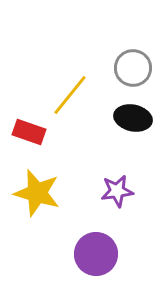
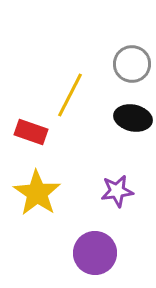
gray circle: moved 1 px left, 4 px up
yellow line: rotated 12 degrees counterclockwise
red rectangle: moved 2 px right
yellow star: rotated 18 degrees clockwise
purple circle: moved 1 px left, 1 px up
